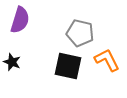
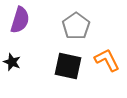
gray pentagon: moved 4 px left, 7 px up; rotated 24 degrees clockwise
